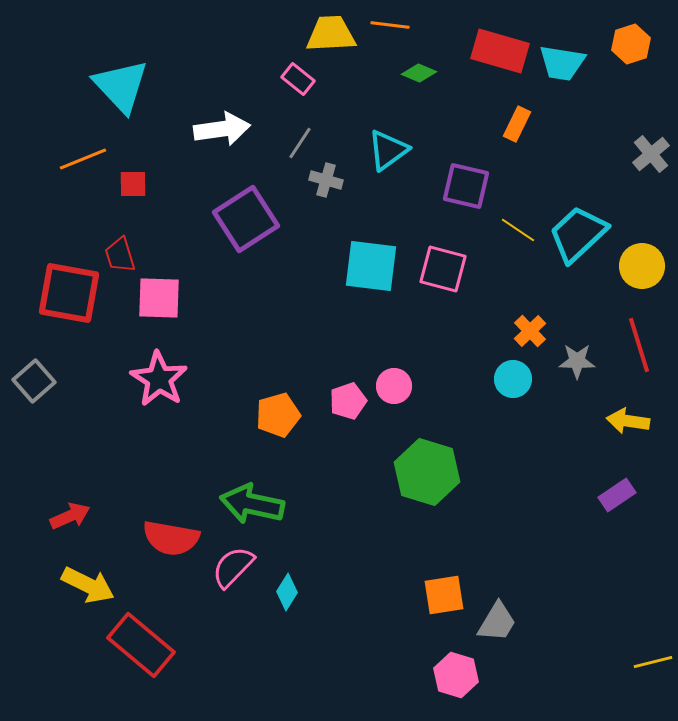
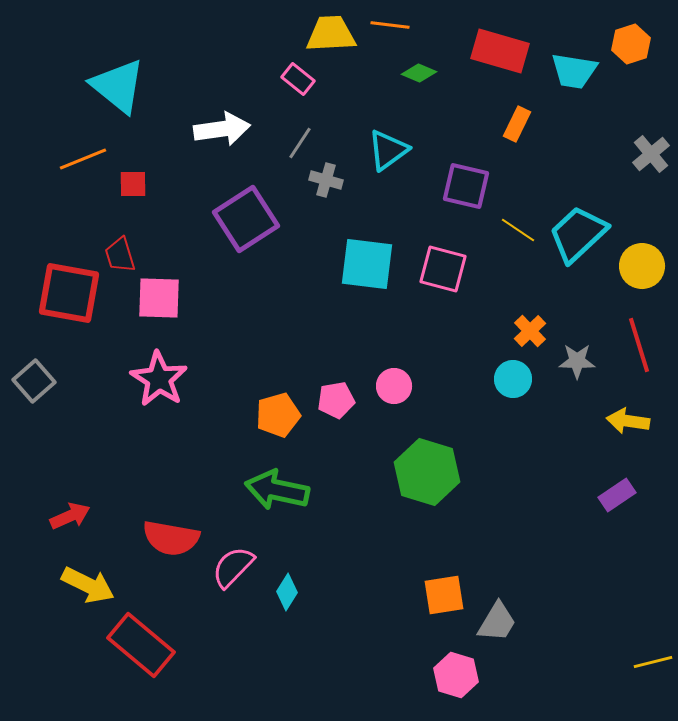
cyan trapezoid at (562, 63): moved 12 px right, 8 px down
cyan triangle at (121, 86): moved 3 px left; rotated 8 degrees counterclockwise
cyan square at (371, 266): moved 4 px left, 2 px up
pink pentagon at (348, 401): moved 12 px left, 1 px up; rotated 9 degrees clockwise
green arrow at (252, 504): moved 25 px right, 14 px up
